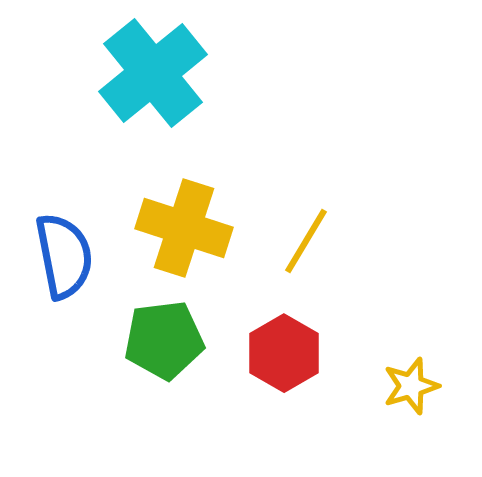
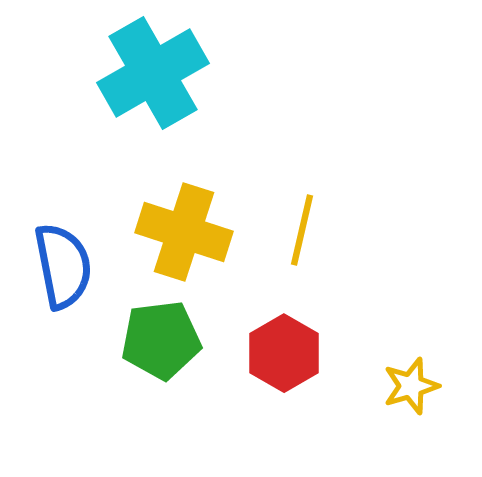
cyan cross: rotated 9 degrees clockwise
yellow cross: moved 4 px down
yellow line: moved 4 px left, 11 px up; rotated 18 degrees counterclockwise
blue semicircle: moved 1 px left, 10 px down
green pentagon: moved 3 px left
